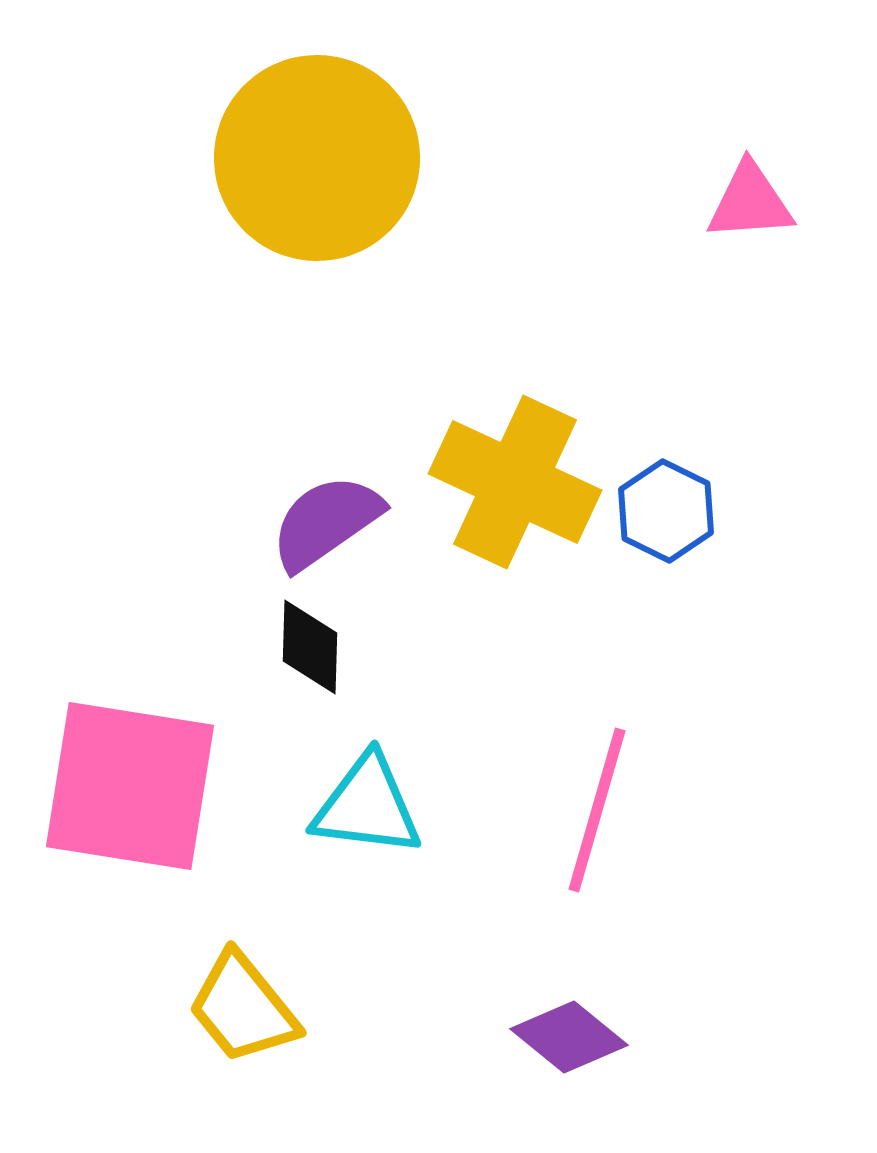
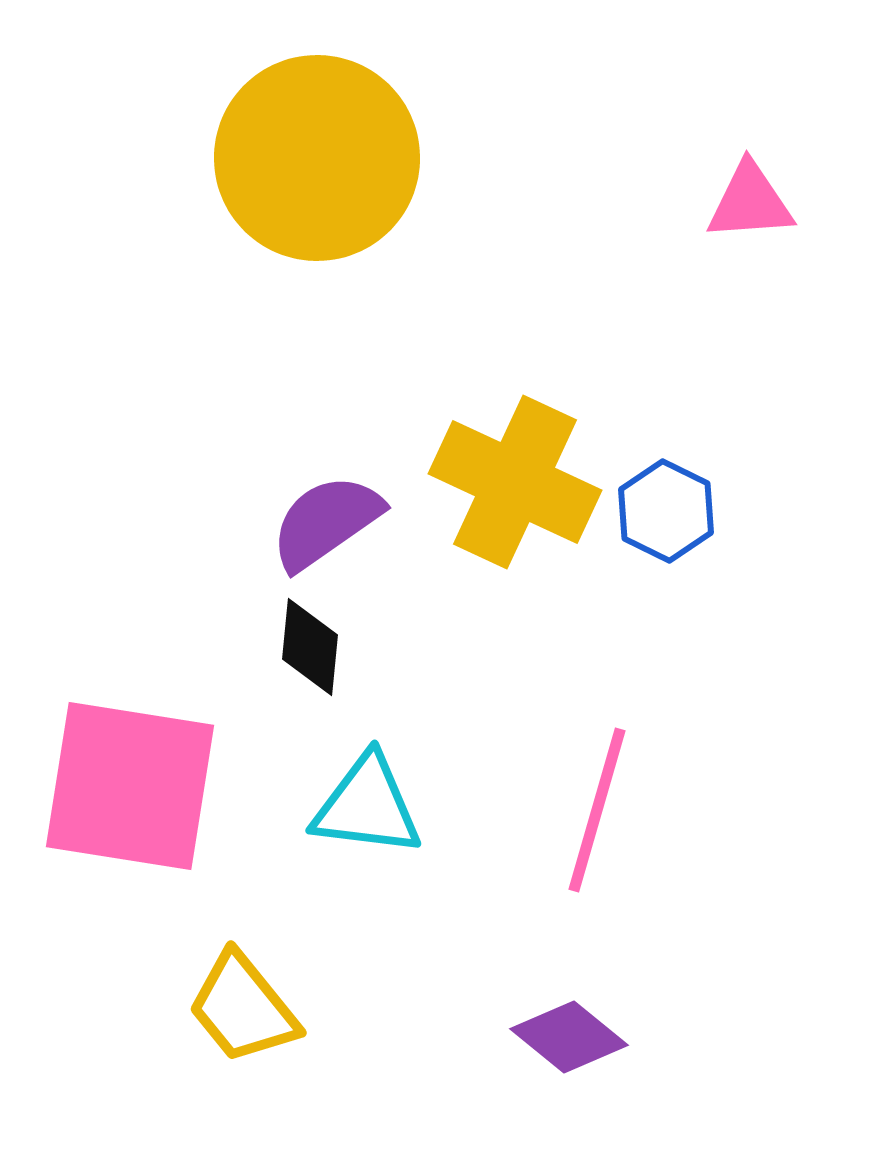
black diamond: rotated 4 degrees clockwise
